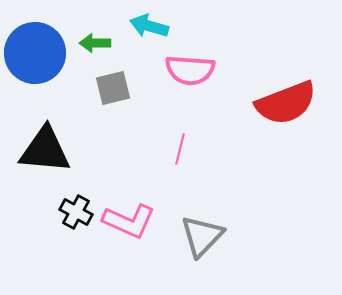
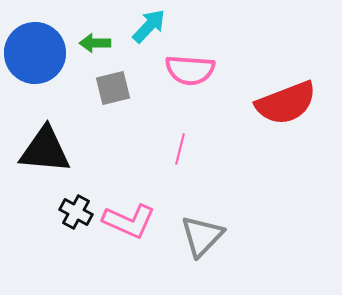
cyan arrow: rotated 117 degrees clockwise
